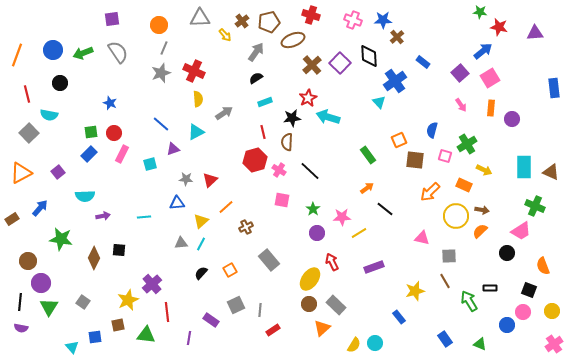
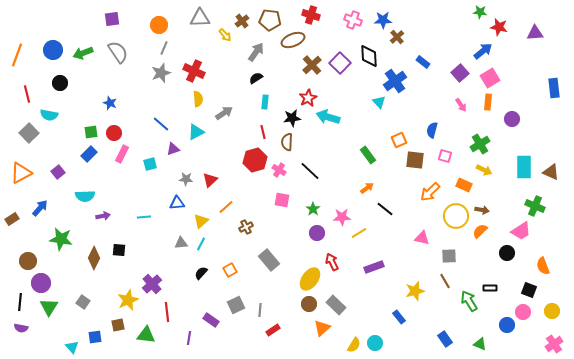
brown pentagon at (269, 22): moved 1 px right, 2 px up; rotated 20 degrees clockwise
cyan rectangle at (265, 102): rotated 64 degrees counterclockwise
orange rectangle at (491, 108): moved 3 px left, 6 px up
green cross at (467, 144): moved 13 px right
